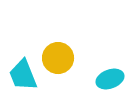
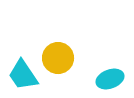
cyan trapezoid: rotated 12 degrees counterclockwise
